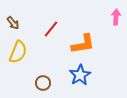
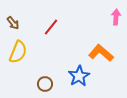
red line: moved 2 px up
orange L-shape: moved 18 px right, 9 px down; rotated 130 degrees counterclockwise
blue star: moved 1 px left, 1 px down
brown circle: moved 2 px right, 1 px down
